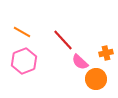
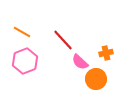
pink hexagon: moved 1 px right
